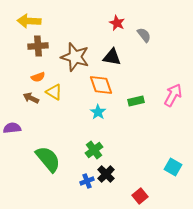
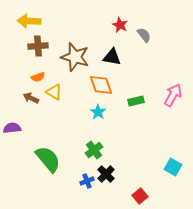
red star: moved 3 px right, 2 px down
